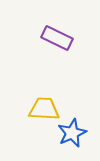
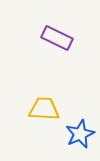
blue star: moved 8 px right, 1 px down
